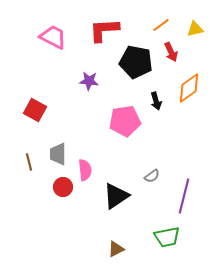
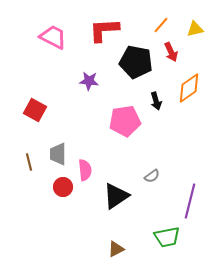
orange line: rotated 12 degrees counterclockwise
purple line: moved 6 px right, 5 px down
